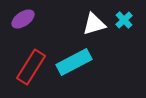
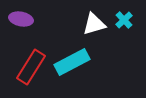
purple ellipse: moved 2 px left; rotated 45 degrees clockwise
cyan rectangle: moved 2 px left
